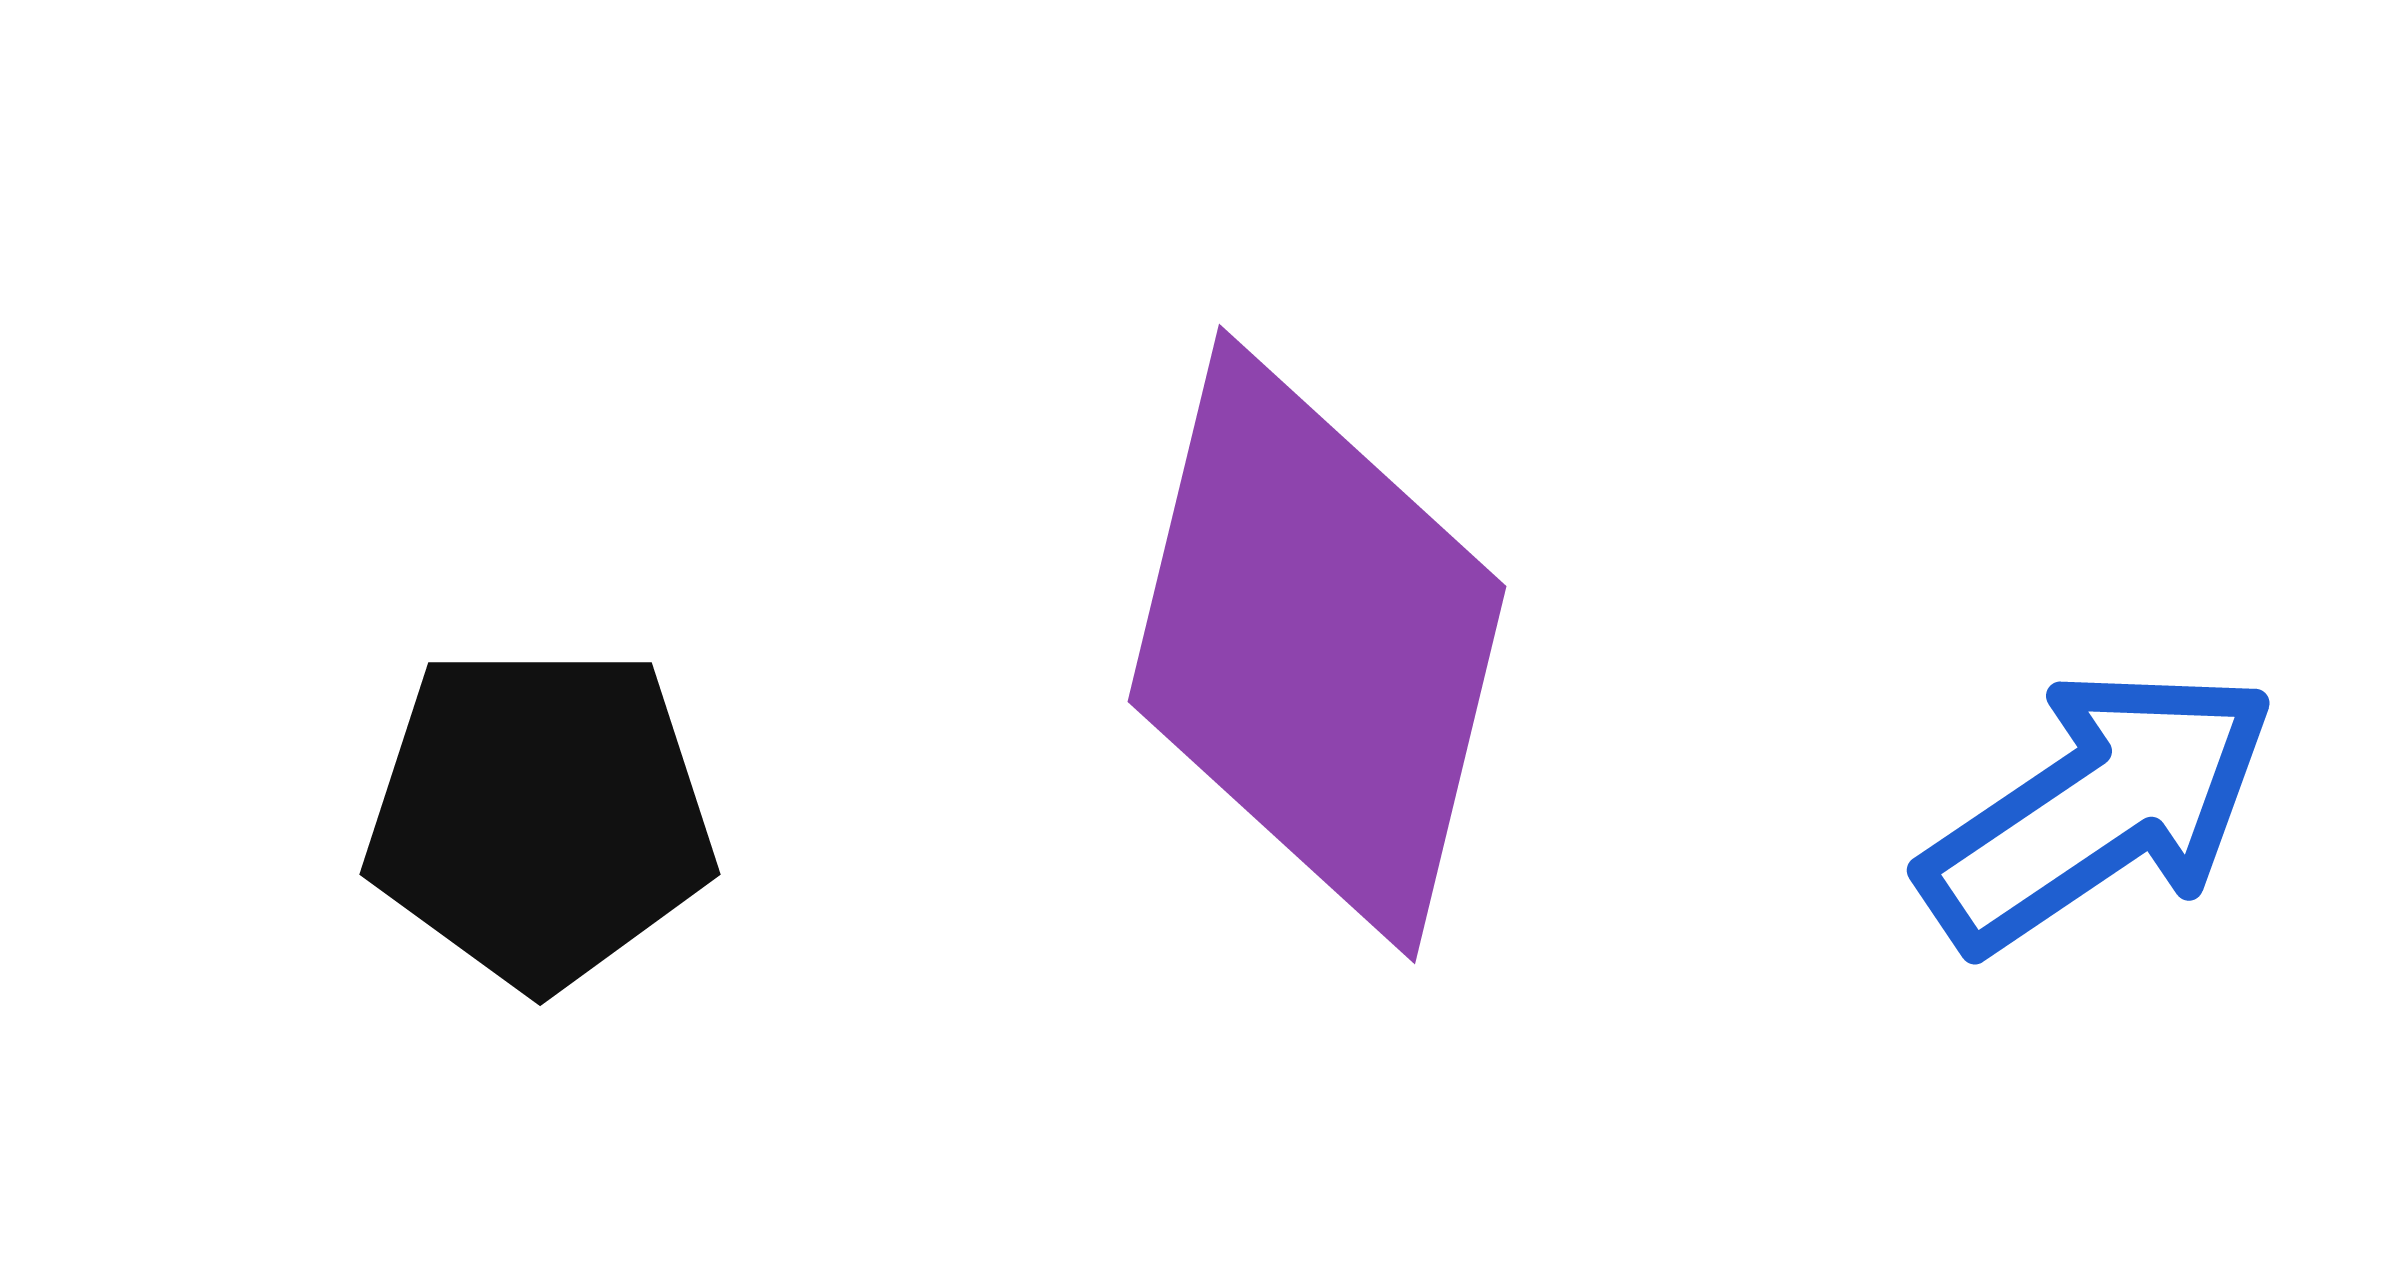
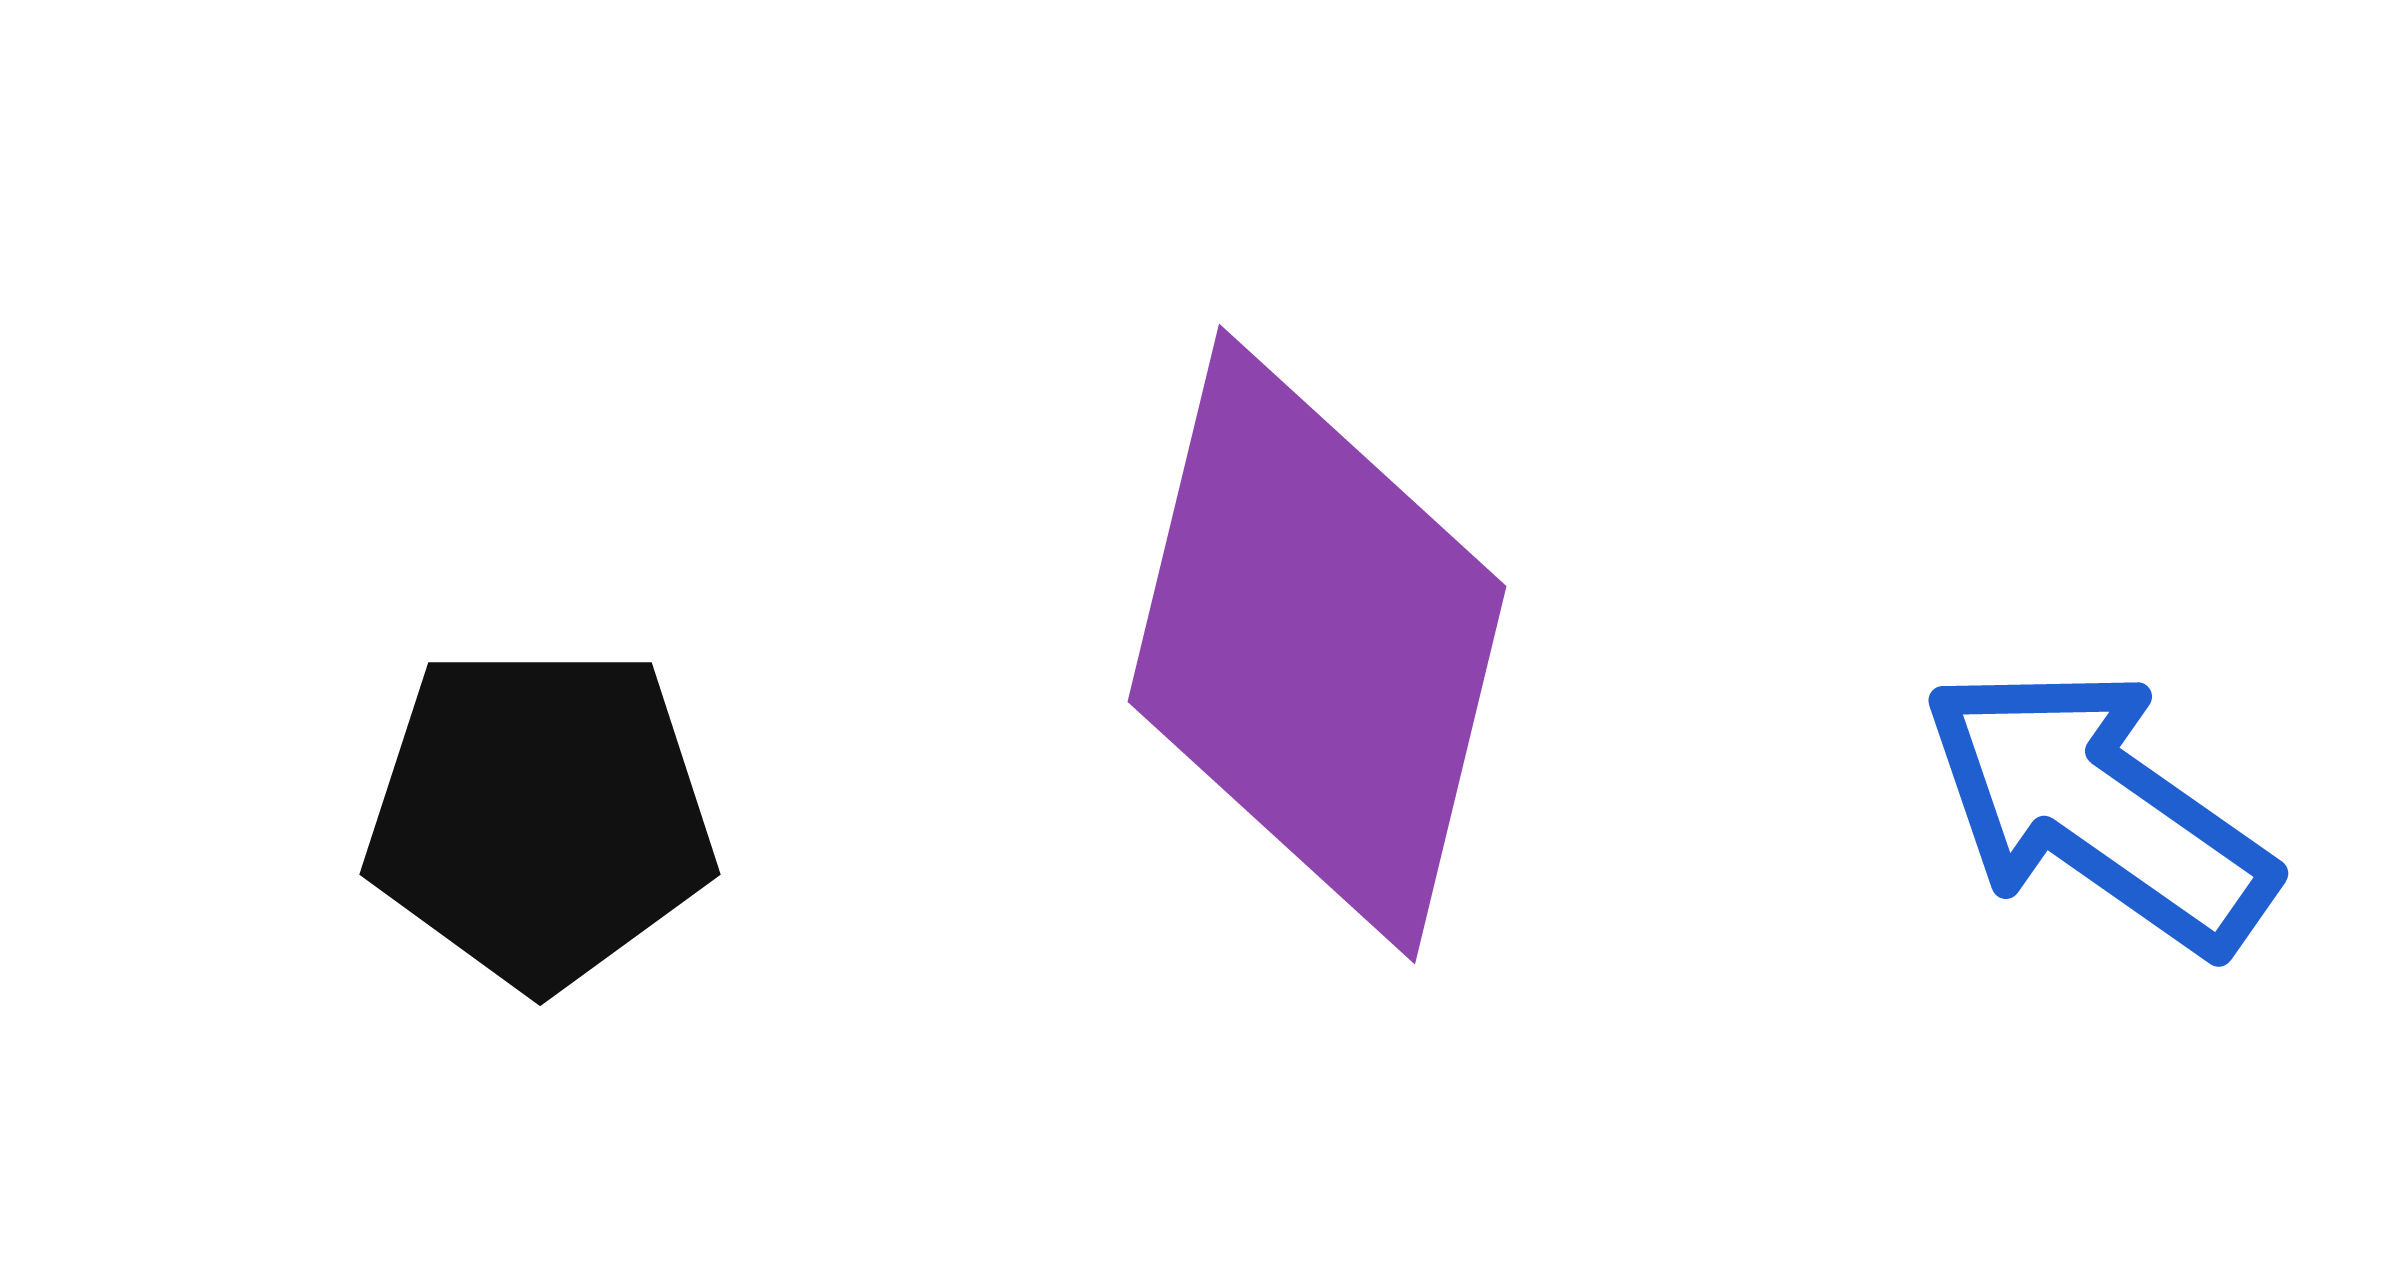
blue arrow: rotated 111 degrees counterclockwise
